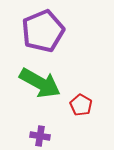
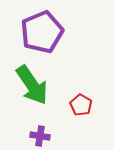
purple pentagon: moved 1 px left, 1 px down
green arrow: moved 8 px left, 2 px down; rotated 27 degrees clockwise
